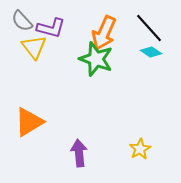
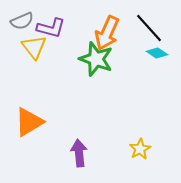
gray semicircle: rotated 70 degrees counterclockwise
orange arrow: moved 3 px right
cyan diamond: moved 6 px right, 1 px down
